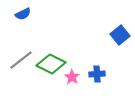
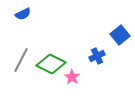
gray line: rotated 25 degrees counterclockwise
blue cross: moved 18 px up; rotated 21 degrees counterclockwise
